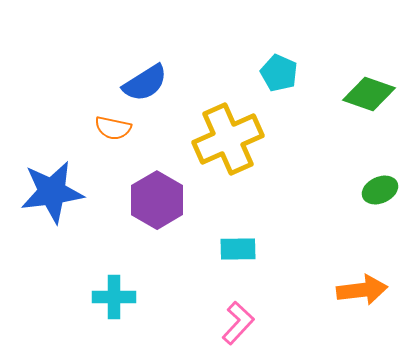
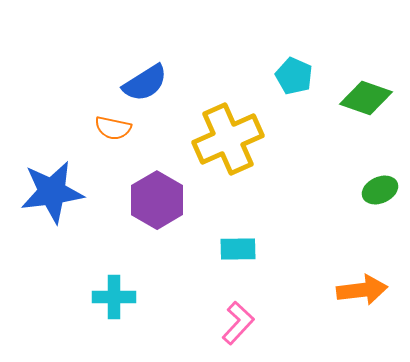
cyan pentagon: moved 15 px right, 3 px down
green diamond: moved 3 px left, 4 px down
